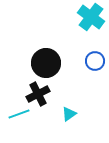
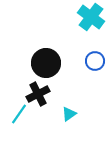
cyan line: rotated 35 degrees counterclockwise
